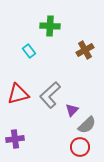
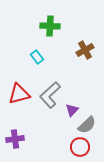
cyan rectangle: moved 8 px right, 6 px down
red triangle: moved 1 px right
